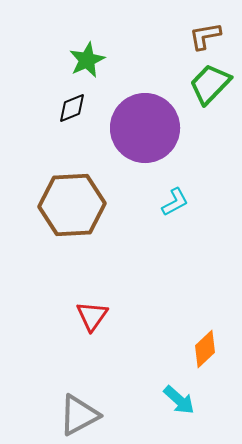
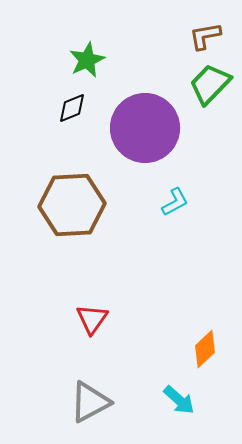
red triangle: moved 3 px down
gray triangle: moved 11 px right, 13 px up
